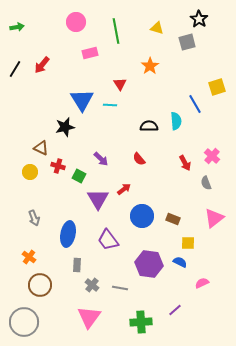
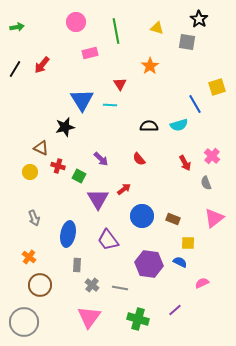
gray square at (187, 42): rotated 24 degrees clockwise
cyan semicircle at (176, 121): moved 3 px right, 4 px down; rotated 78 degrees clockwise
green cross at (141, 322): moved 3 px left, 3 px up; rotated 20 degrees clockwise
